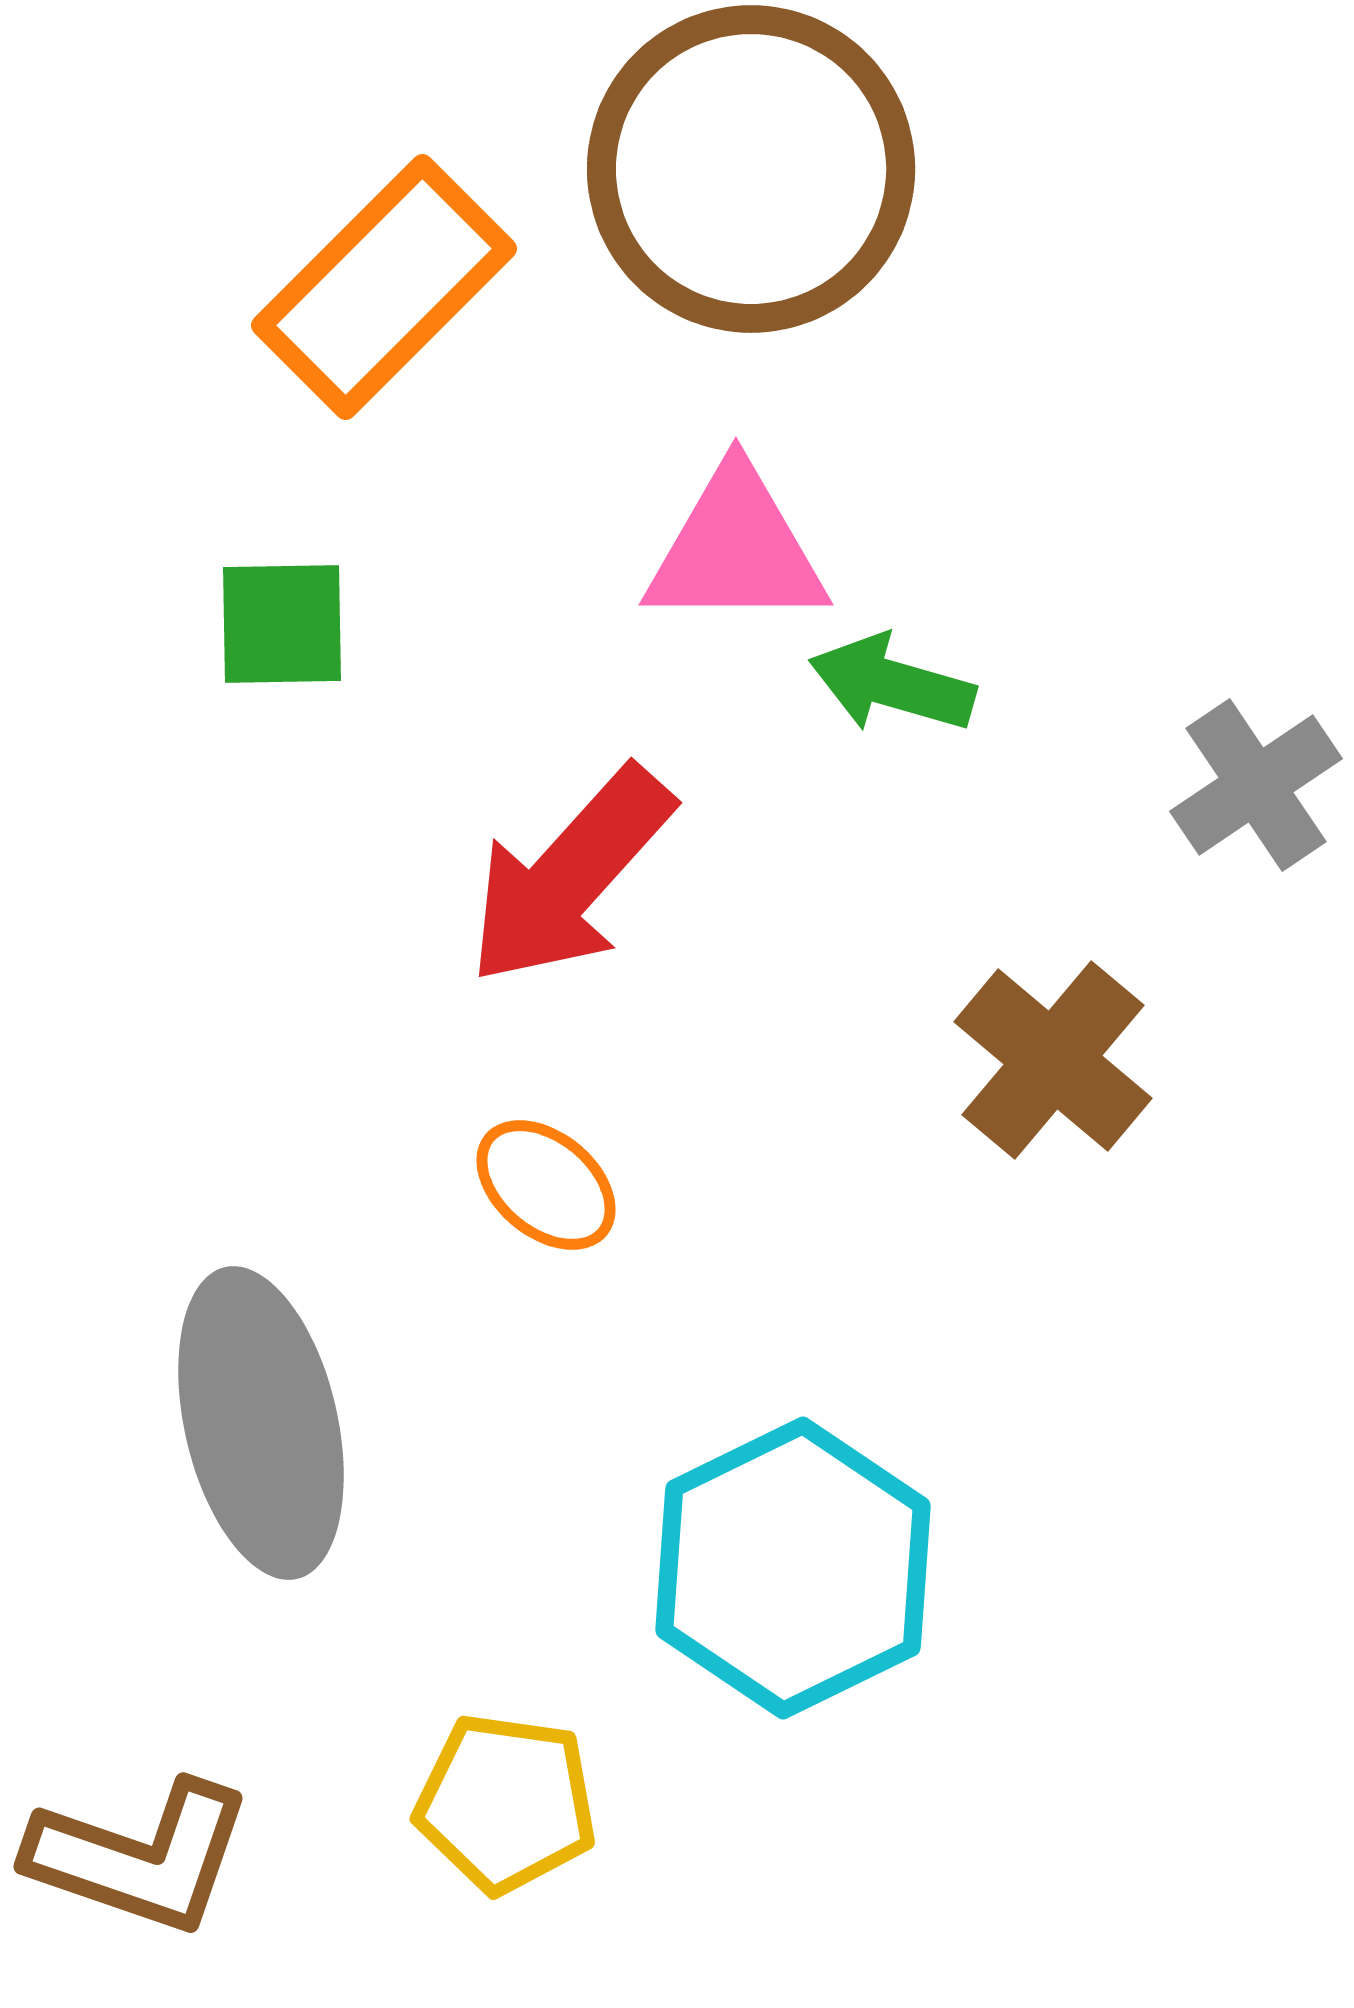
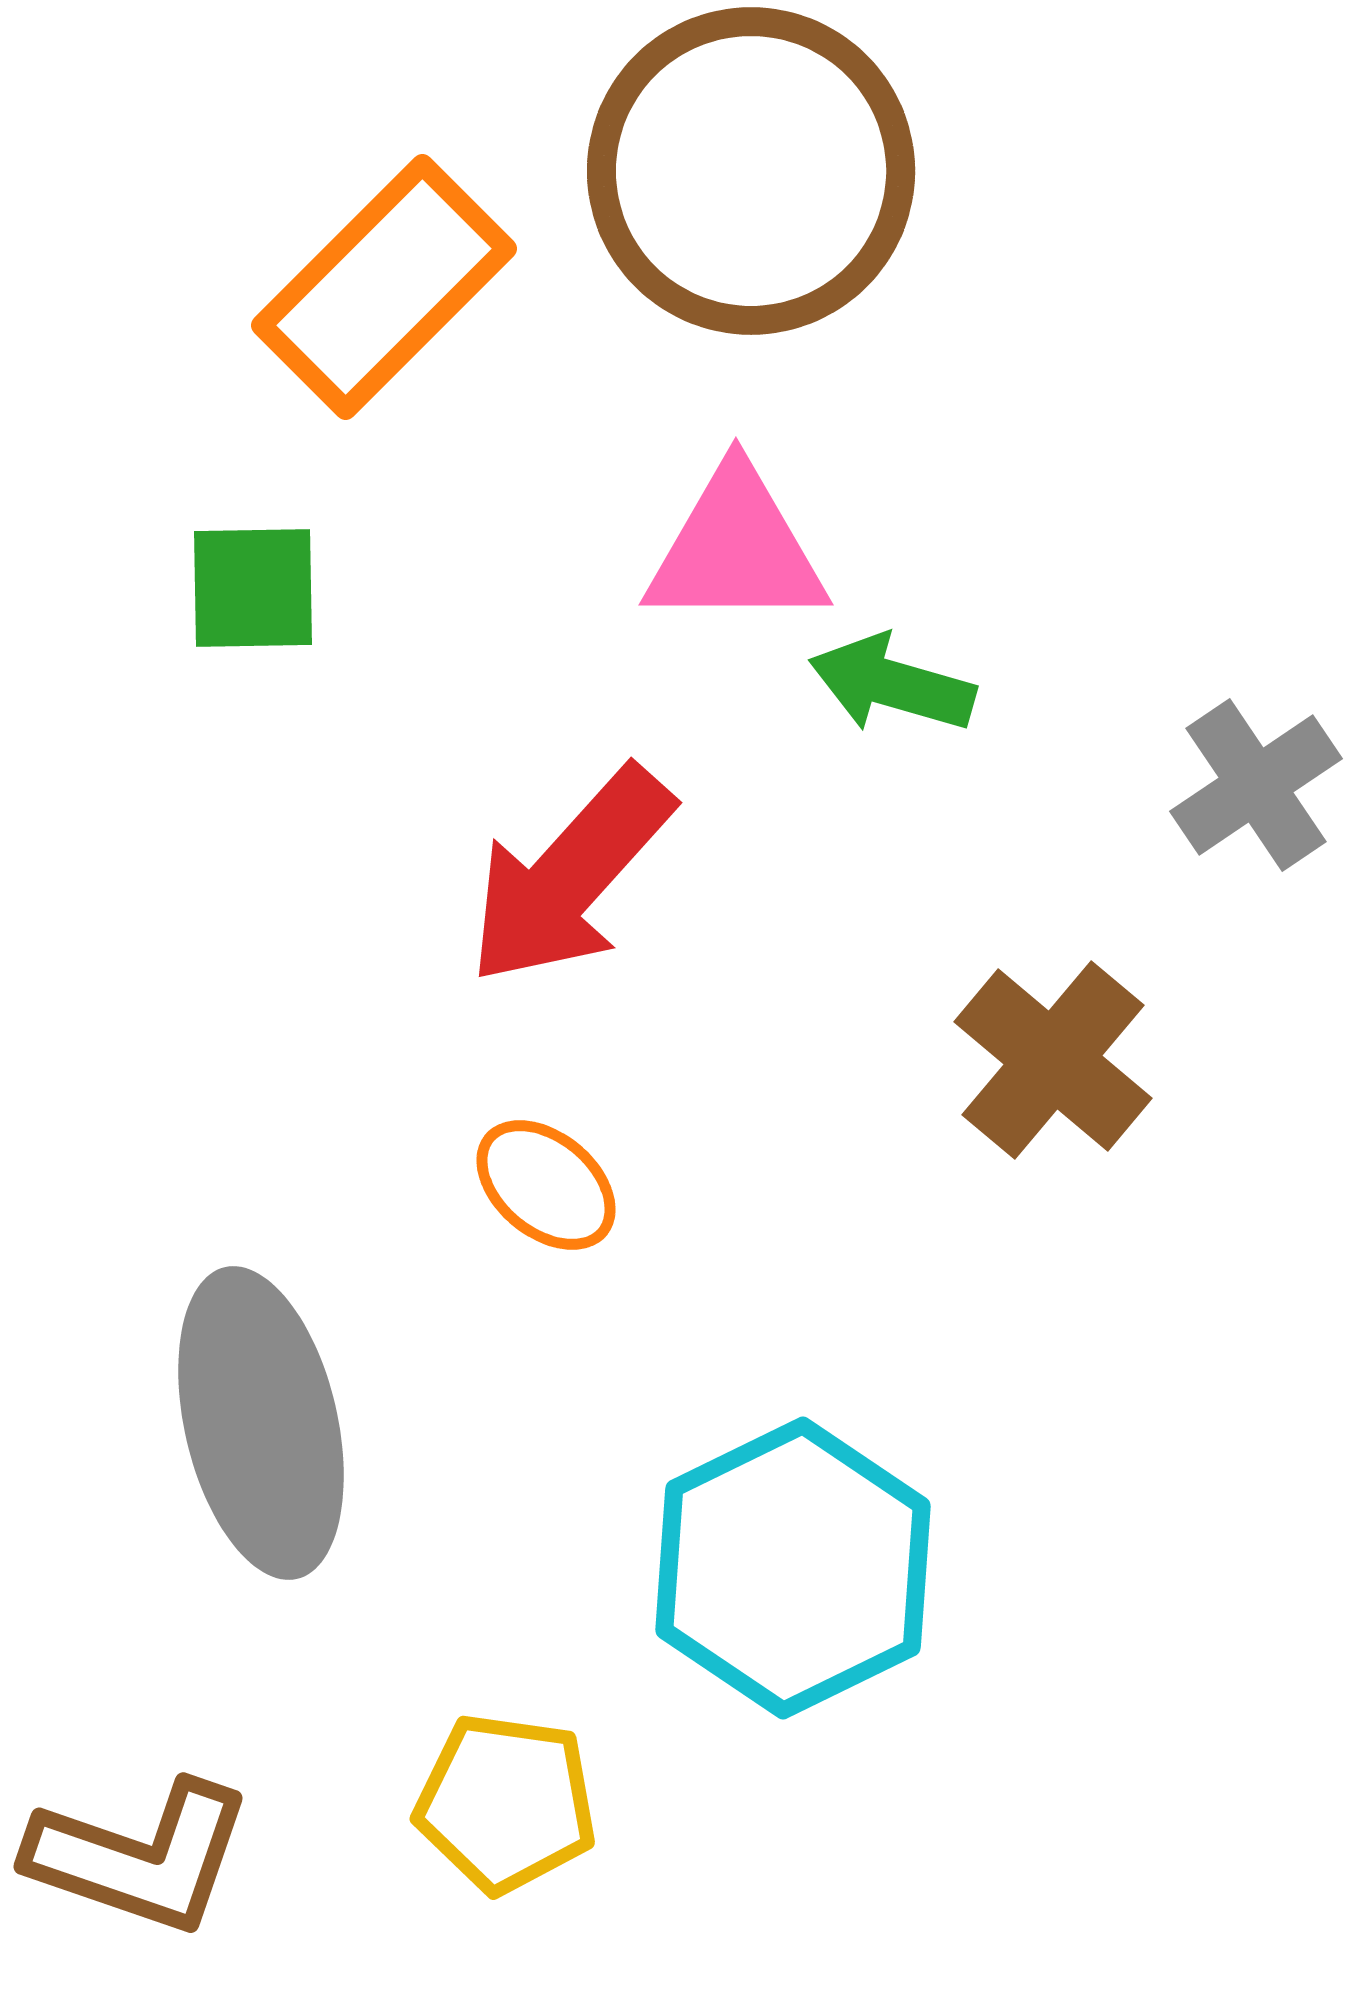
brown circle: moved 2 px down
green square: moved 29 px left, 36 px up
